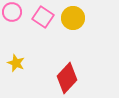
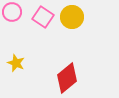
yellow circle: moved 1 px left, 1 px up
red diamond: rotated 8 degrees clockwise
